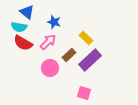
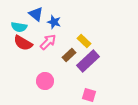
blue triangle: moved 9 px right, 2 px down
yellow rectangle: moved 2 px left, 3 px down
purple rectangle: moved 2 px left, 1 px down
pink circle: moved 5 px left, 13 px down
pink square: moved 5 px right, 2 px down
